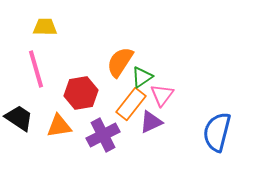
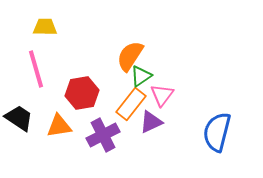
orange semicircle: moved 10 px right, 6 px up
green triangle: moved 1 px left, 1 px up
red hexagon: moved 1 px right
